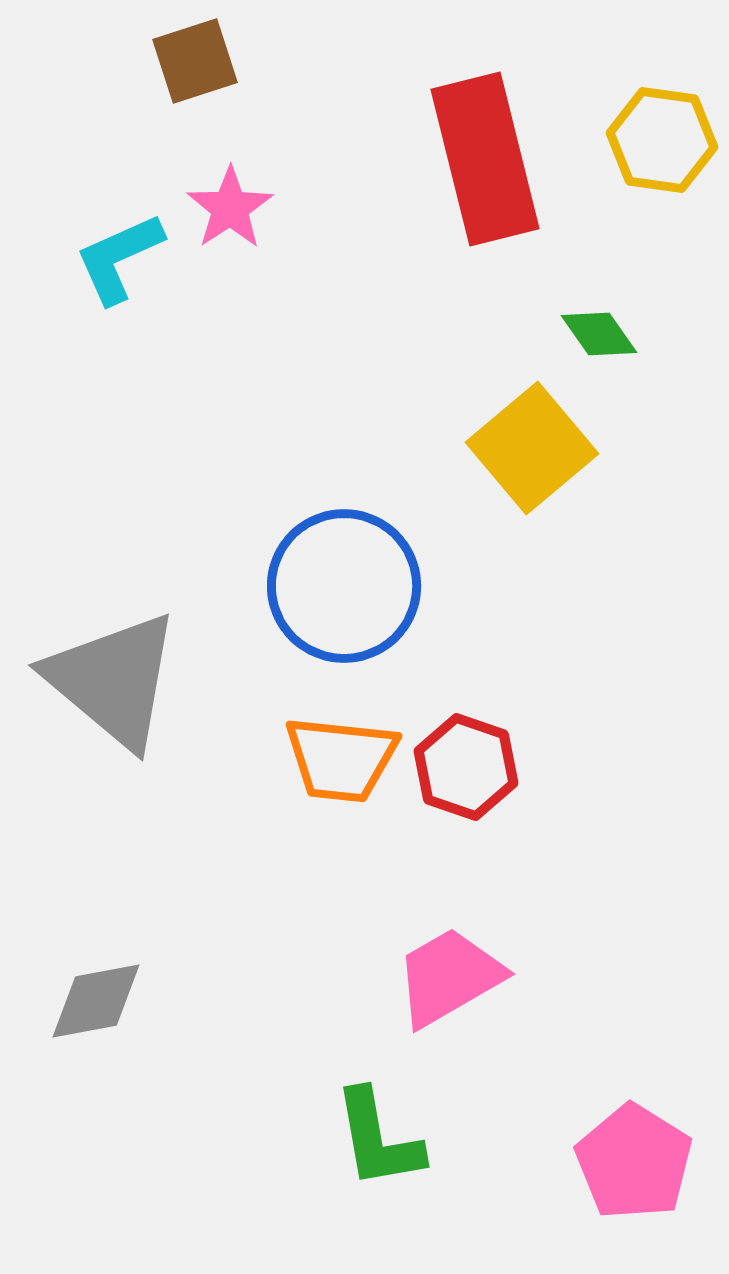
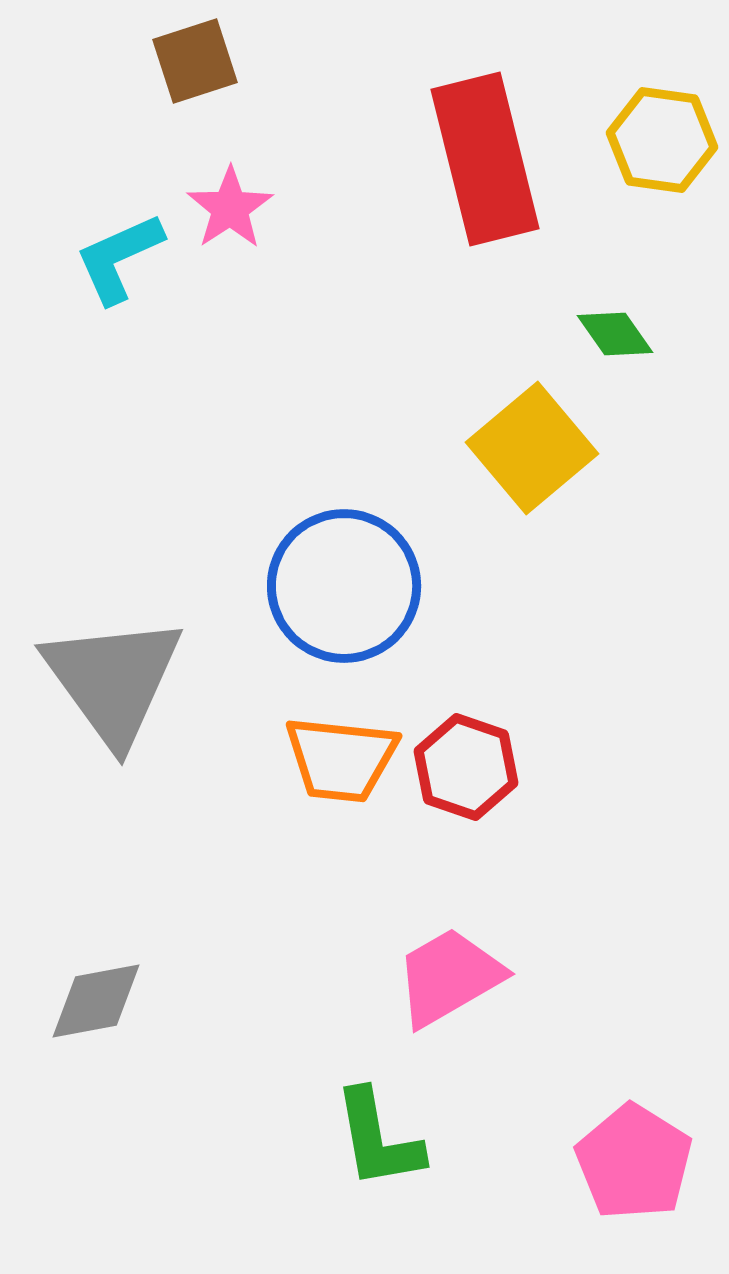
green diamond: moved 16 px right
gray triangle: rotated 14 degrees clockwise
